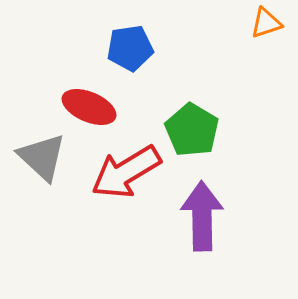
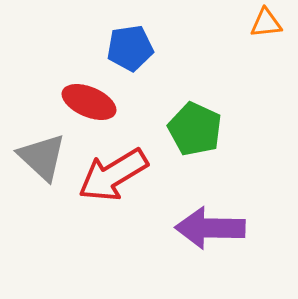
orange triangle: rotated 12 degrees clockwise
red ellipse: moved 5 px up
green pentagon: moved 3 px right, 1 px up; rotated 6 degrees counterclockwise
red arrow: moved 13 px left, 3 px down
purple arrow: moved 8 px right, 12 px down; rotated 88 degrees counterclockwise
